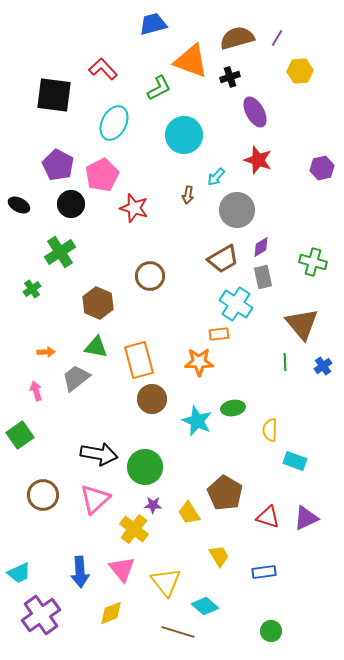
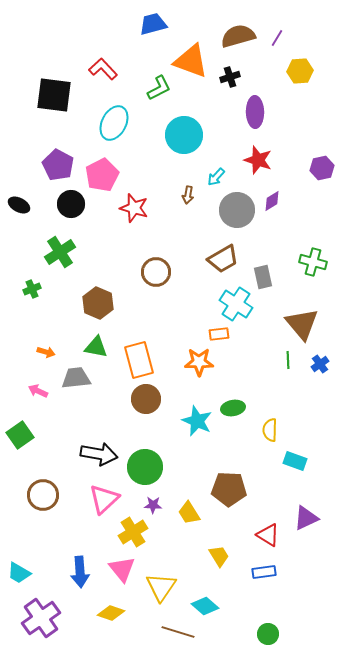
brown semicircle at (237, 38): moved 1 px right, 2 px up
purple ellipse at (255, 112): rotated 28 degrees clockwise
purple diamond at (261, 247): moved 11 px right, 46 px up
brown circle at (150, 276): moved 6 px right, 4 px up
green cross at (32, 289): rotated 12 degrees clockwise
orange arrow at (46, 352): rotated 18 degrees clockwise
green line at (285, 362): moved 3 px right, 2 px up
blue cross at (323, 366): moved 3 px left, 2 px up
gray trapezoid at (76, 378): rotated 32 degrees clockwise
pink arrow at (36, 391): moved 2 px right; rotated 48 degrees counterclockwise
brown circle at (152, 399): moved 6 px left
brown pentagon at (225, 493): moved 4 px right, 4 px up; rotated 28 degrees counterclockwise
pink triangle at (95, 499): moved 9 px right
red triangle at (268, 517): moved 18 px down; rotated 15 degrees clockwise
yellow cross at (134, 529): moved 1 px left, 3 px down; rotated 20 degrees clockwise
cyan trapezoid at (19, 573): rotated 55 degrees clockwise
yellow triangle at (166, 582): moved 5 px left, 5 px down; rotated 12 degrees clockwise
yellow diamond at (111, 613): rotated 40 degrees clockwise
purple cross at (41, 615): moved 3 px down
green circle at (271, 631): moved 3 px left, 3 px down
